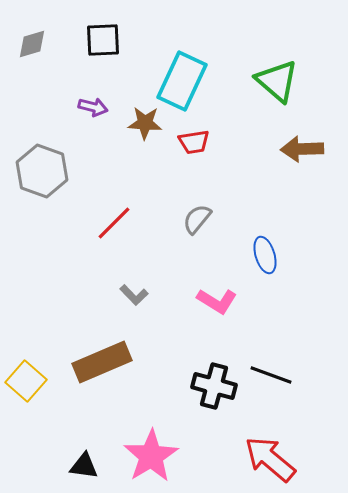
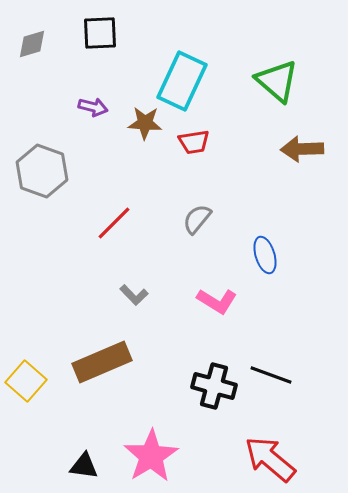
black square: moved 3 px left, 7 px up
